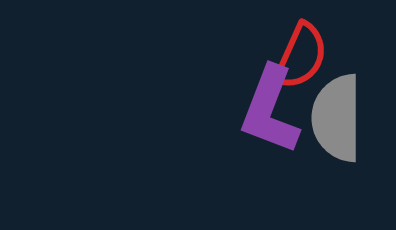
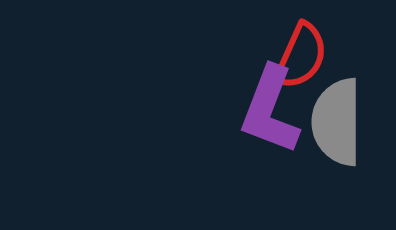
gray semicircle: moved 4 px down
